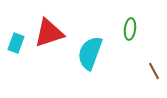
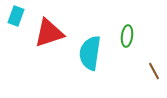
green ellipse: moved 3 px left, 7 px down
cyan rectangle: moved 27 px up
cyan semicircle: rotated 12 degrees counterclockwise
